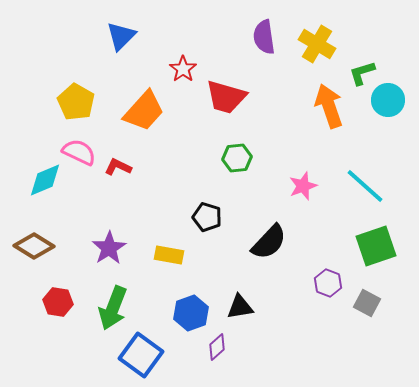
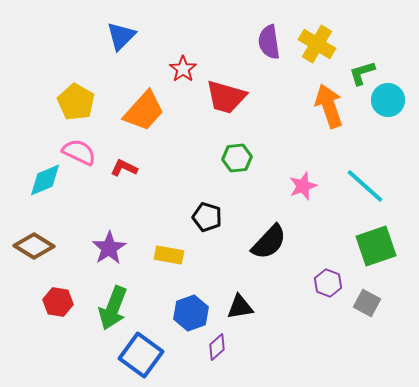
purple semicircle: moved 5 px right, 5 px down
red L-shape: moved 6 px right, 1 px down
